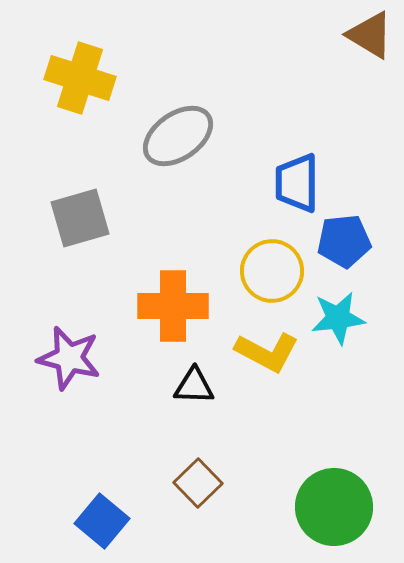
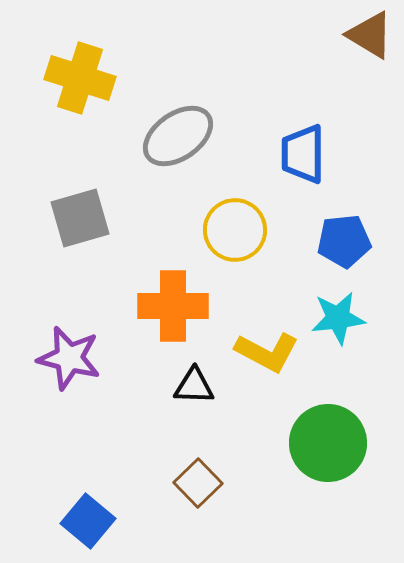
blue trapezoid: moved 6 px right, 29 px up
yellow circle: moved 37 px left, 41 px up
green circle: moved 6 px left, 64 px up
blue square: moved 14 px left
